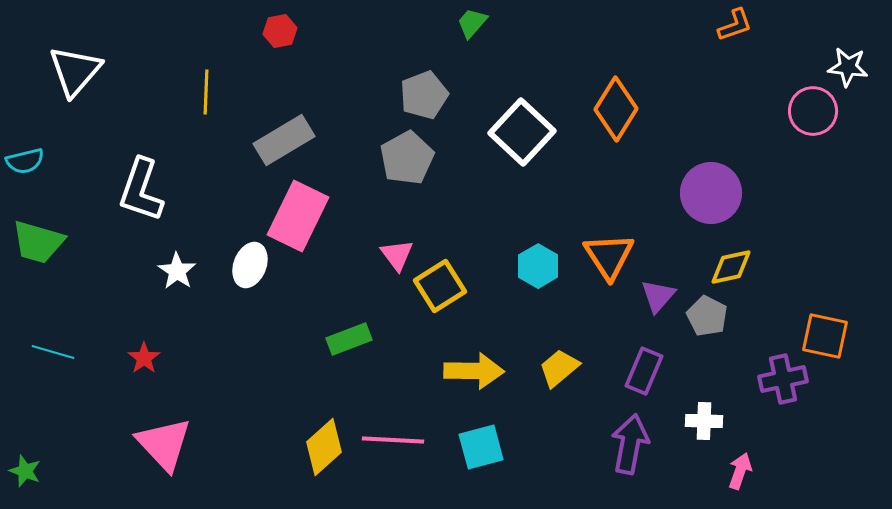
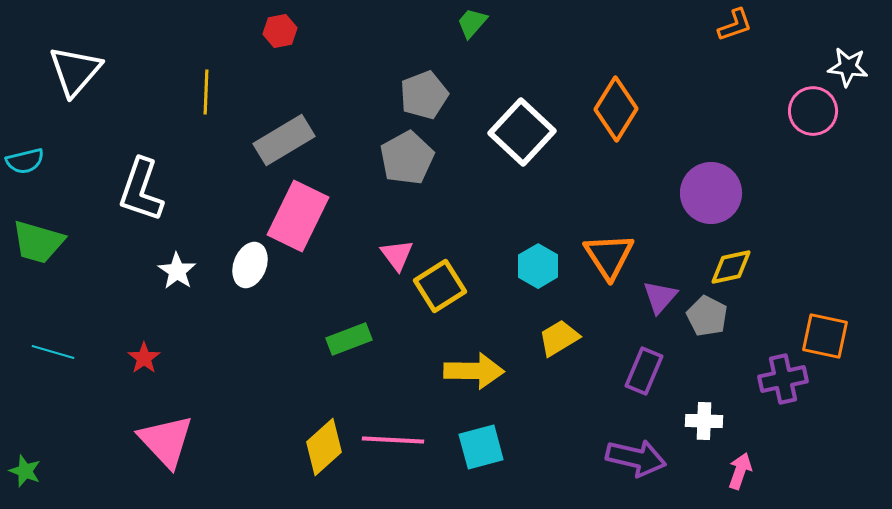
purple triangle at (658, 296): moved 2 px right, 1 px down
yellow trapezoid at (559, 368): moved 30 px up; rotated 9 degrees clockwise
pink triangle at (164, 444): moved 2 px right, 3 px up
purple arrow at (630, 444): moved 6 px right, 14 px down; rotated 92 degrees clockwise
